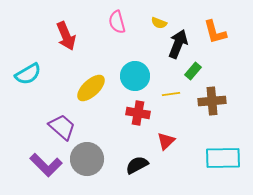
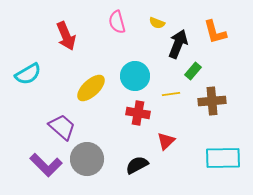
yellow semicircle: moved 2 px left
